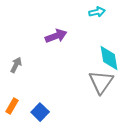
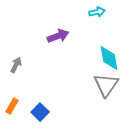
purple arrow: moved 2 px right
gray triangle: moved 5 px right, 3 px down
